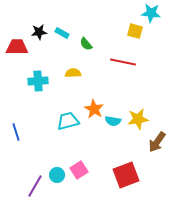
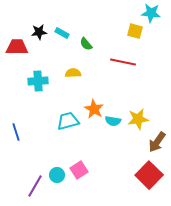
red square: moved 23 px right; rotated 24 degrees counterclockwise
